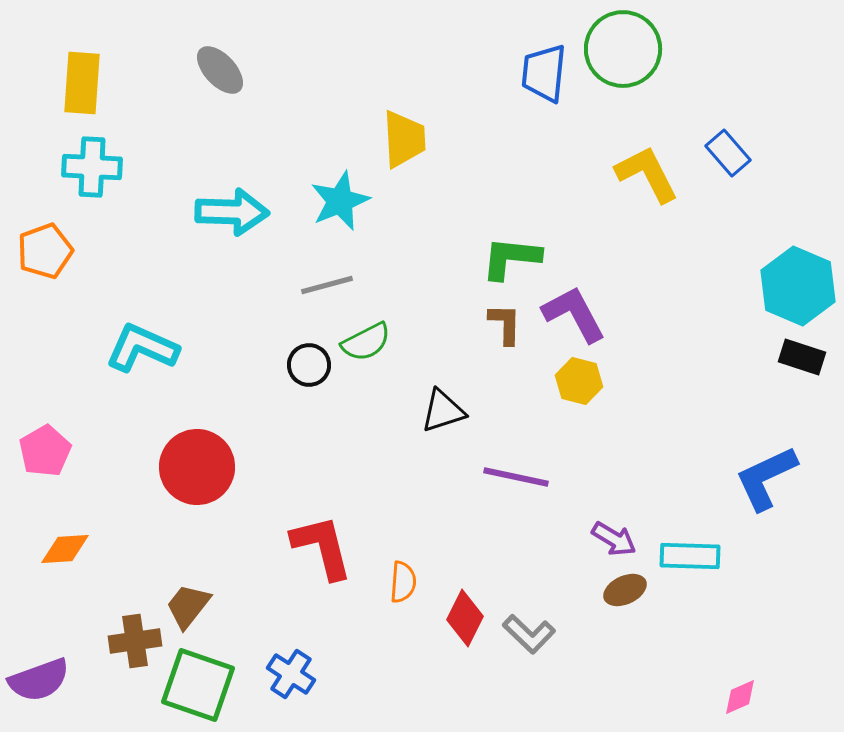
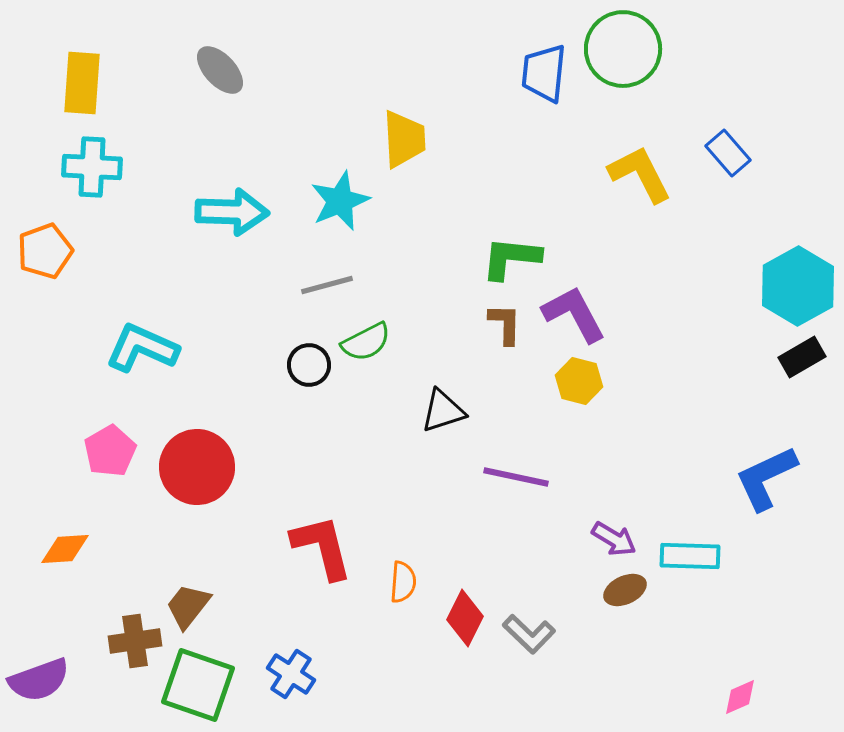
yellow L-shape: moved 7 px left
cyan hexagon: rotated 8 degrees clockwise
black rectangle: rotated 48 degrees counterclockwise
pink pentagon: moved 65 px right
